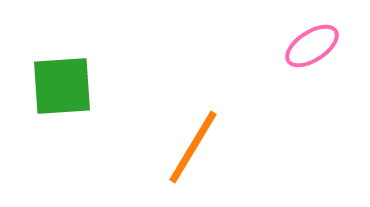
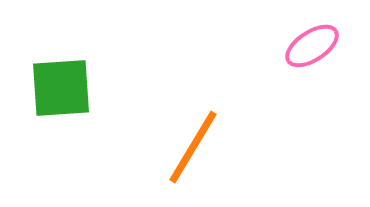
green square: moved 1 px left, 2 px down
